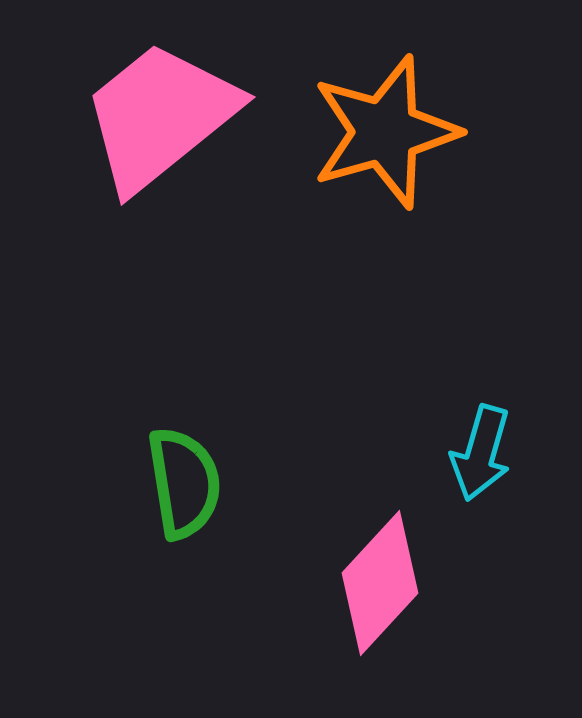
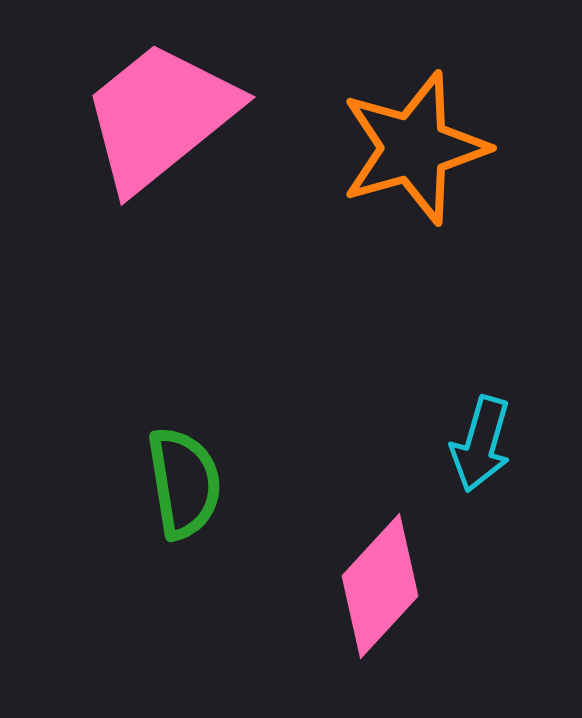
orange star: moved 29 px right, 16 px down
cyan arrow: moved 9 px up
pink diamond: moved 3 px down
